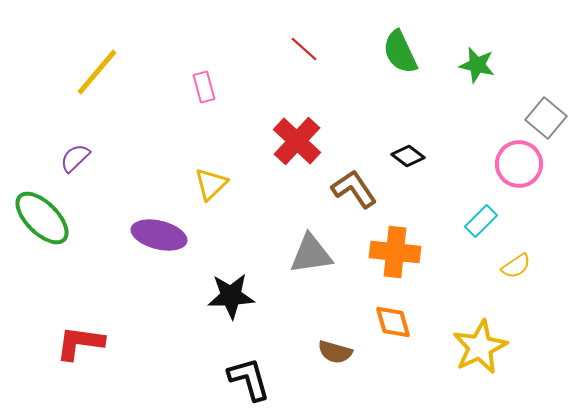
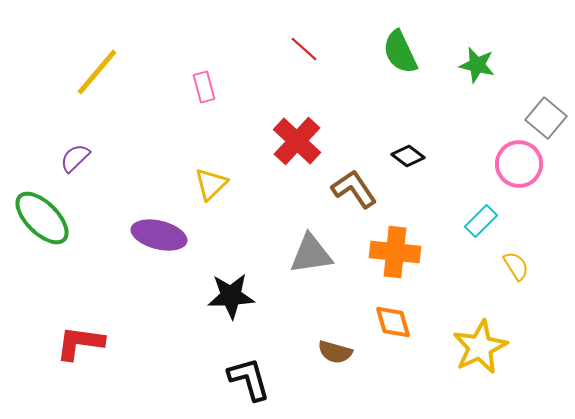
yellow semicircle: rotated 88 degrees counterclockwise
